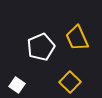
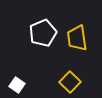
yellow trapezoid: rotated 16 degrees clockwise
white pentagon: moved 2 px right, 14 px up
